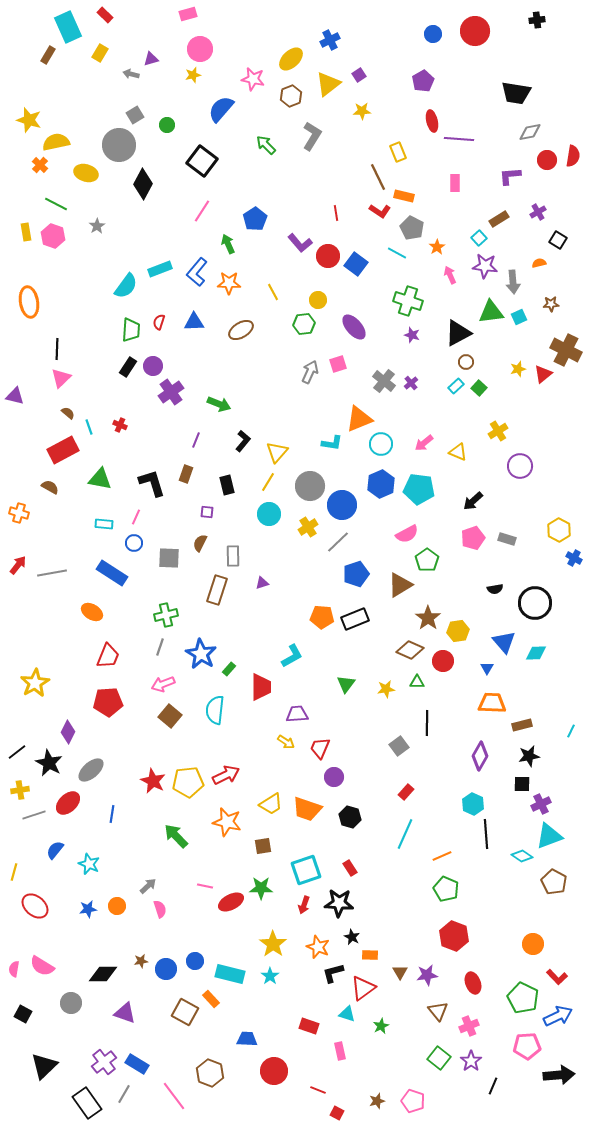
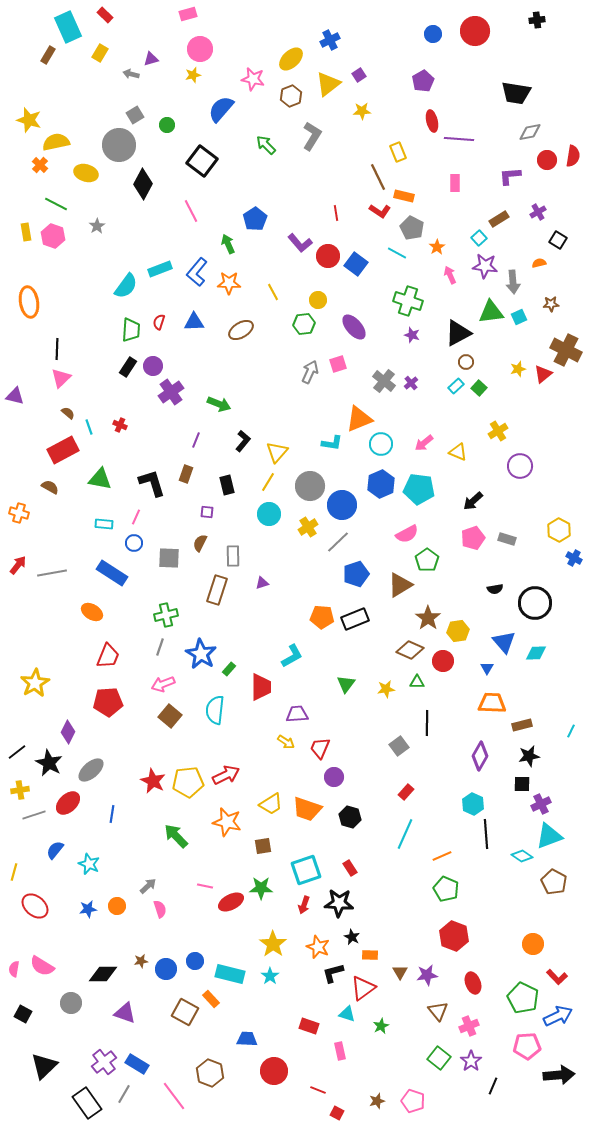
pink line at (202, 211): moved 11 px left; rotated 60 degrees counterclockwise
